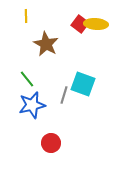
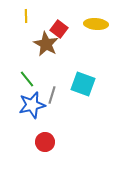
red square: moved 21 px left, 5 px down
gray line: moved 12 px left
red circle: moved 6 px left, 1 px up
